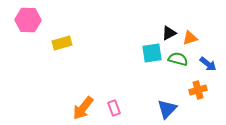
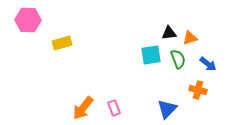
black triangle: rotated 21 degrees clockwise
cyan square: moved 1 px left, 2 px down
green semicircle: rotated 54 degrees clockwise
orange cross: rotated 30 degrees clockwise
